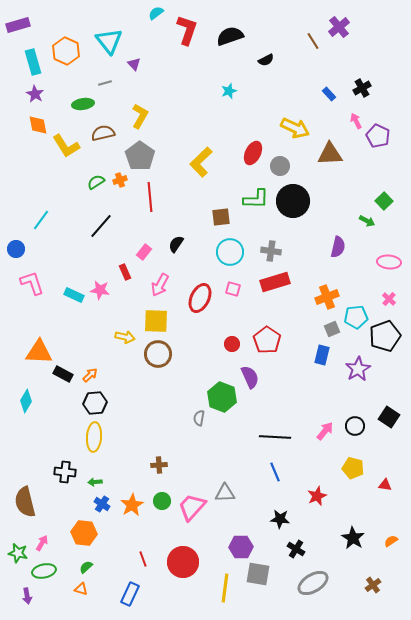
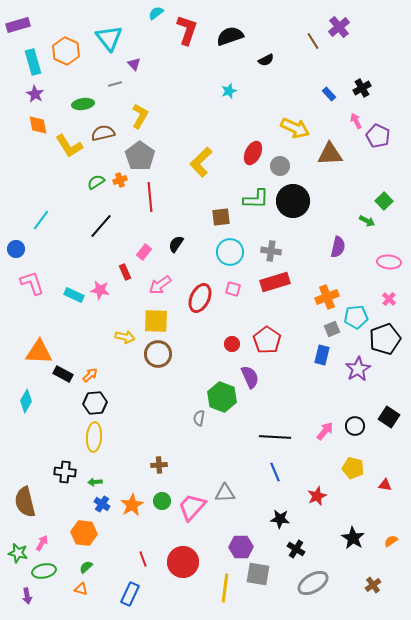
cyan triangle at (109, 41): moved 3 px up
gray line at (105, 83): moved 10 px right, 1 px down
yellow L-shape at (66, 146): moved 3 px right
pink arrow at (160, 285): rotated 25 degrees clockwise
black pentagon at (385, 336): moved 3 px down
